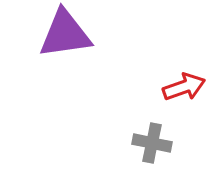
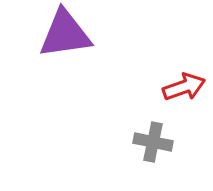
gray cross: moved 1 px right, 1 px up
